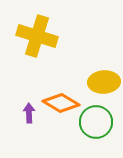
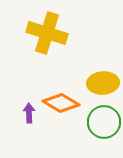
yellow cross: moved 10 px right, 3 px up
yellow ellipse: moved 1 px left, 1 px down
green circle: moved 8 px right
